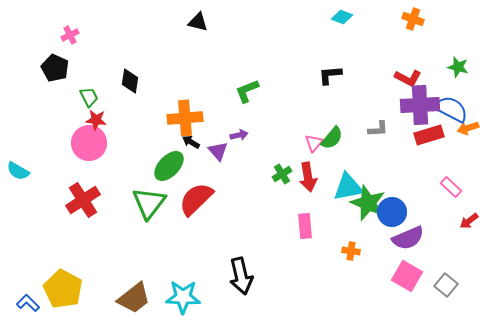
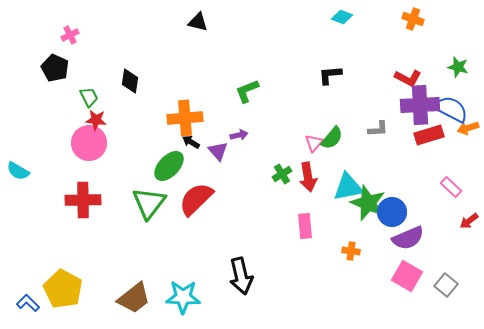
red cross at (83, 200): rotated 32 degrees clockwise
